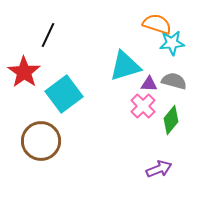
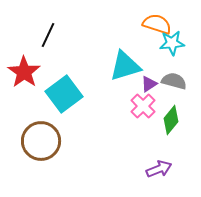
purple triangle: rotated 36 degrees counterclockwise
